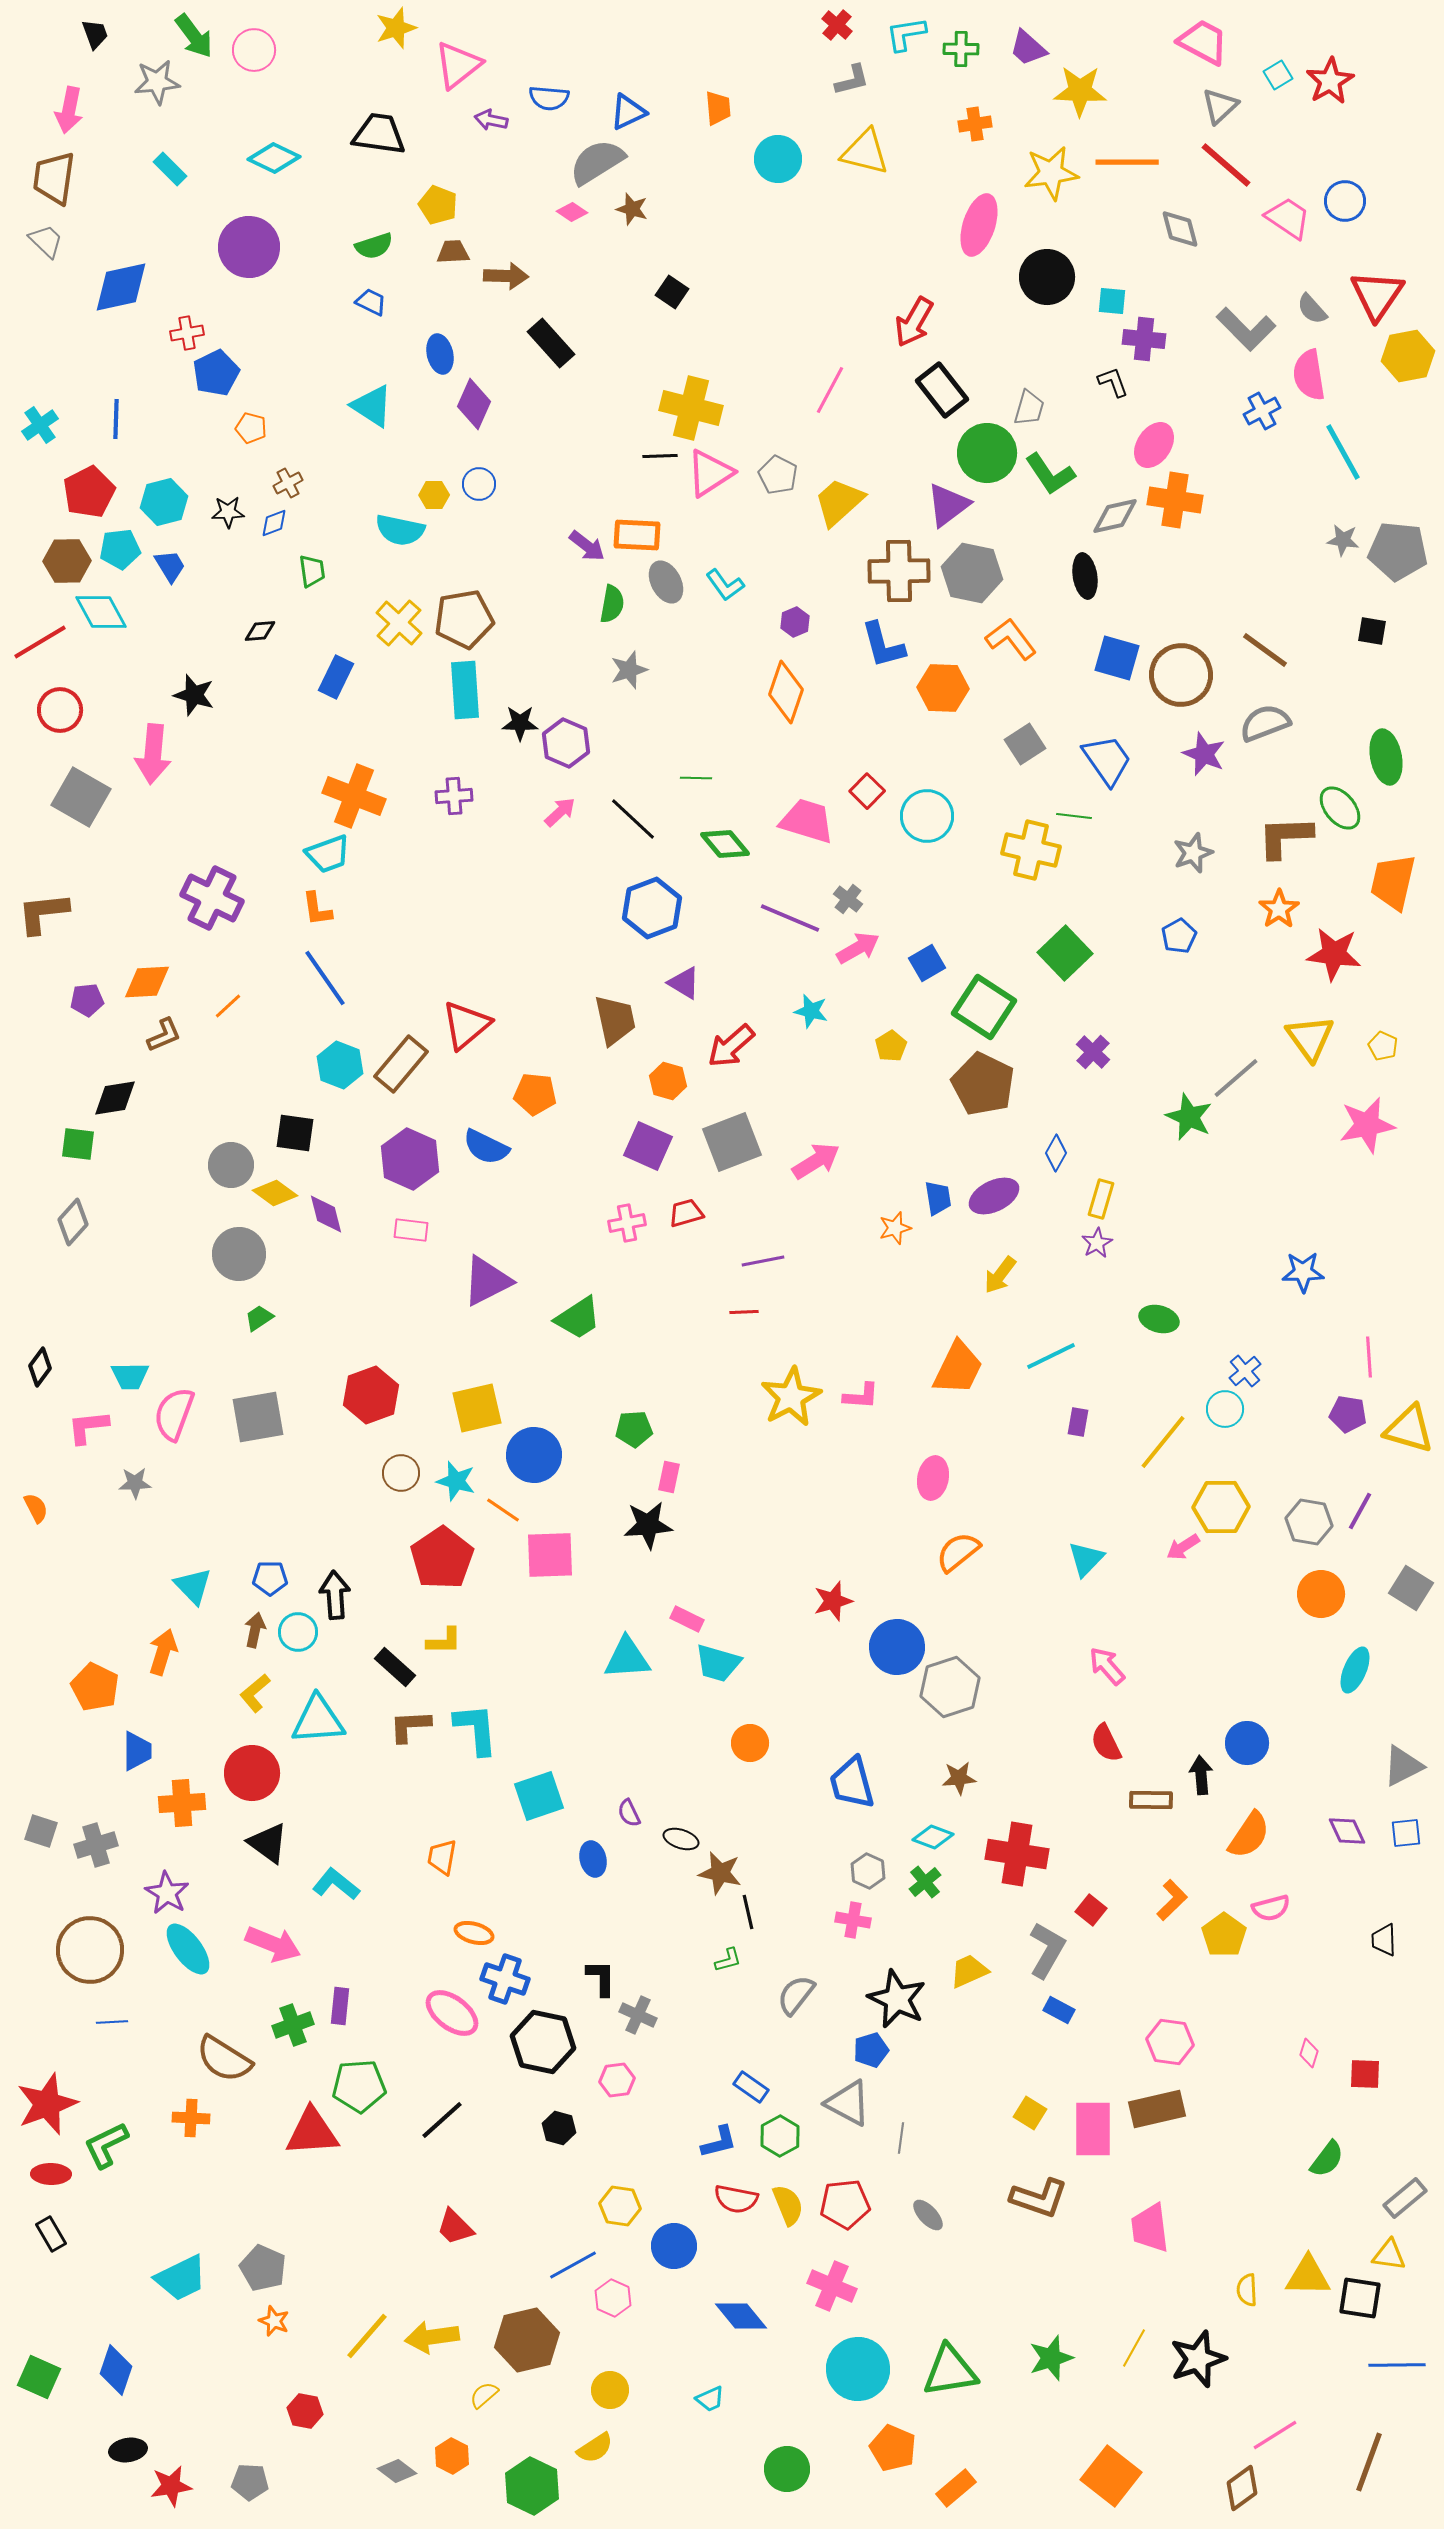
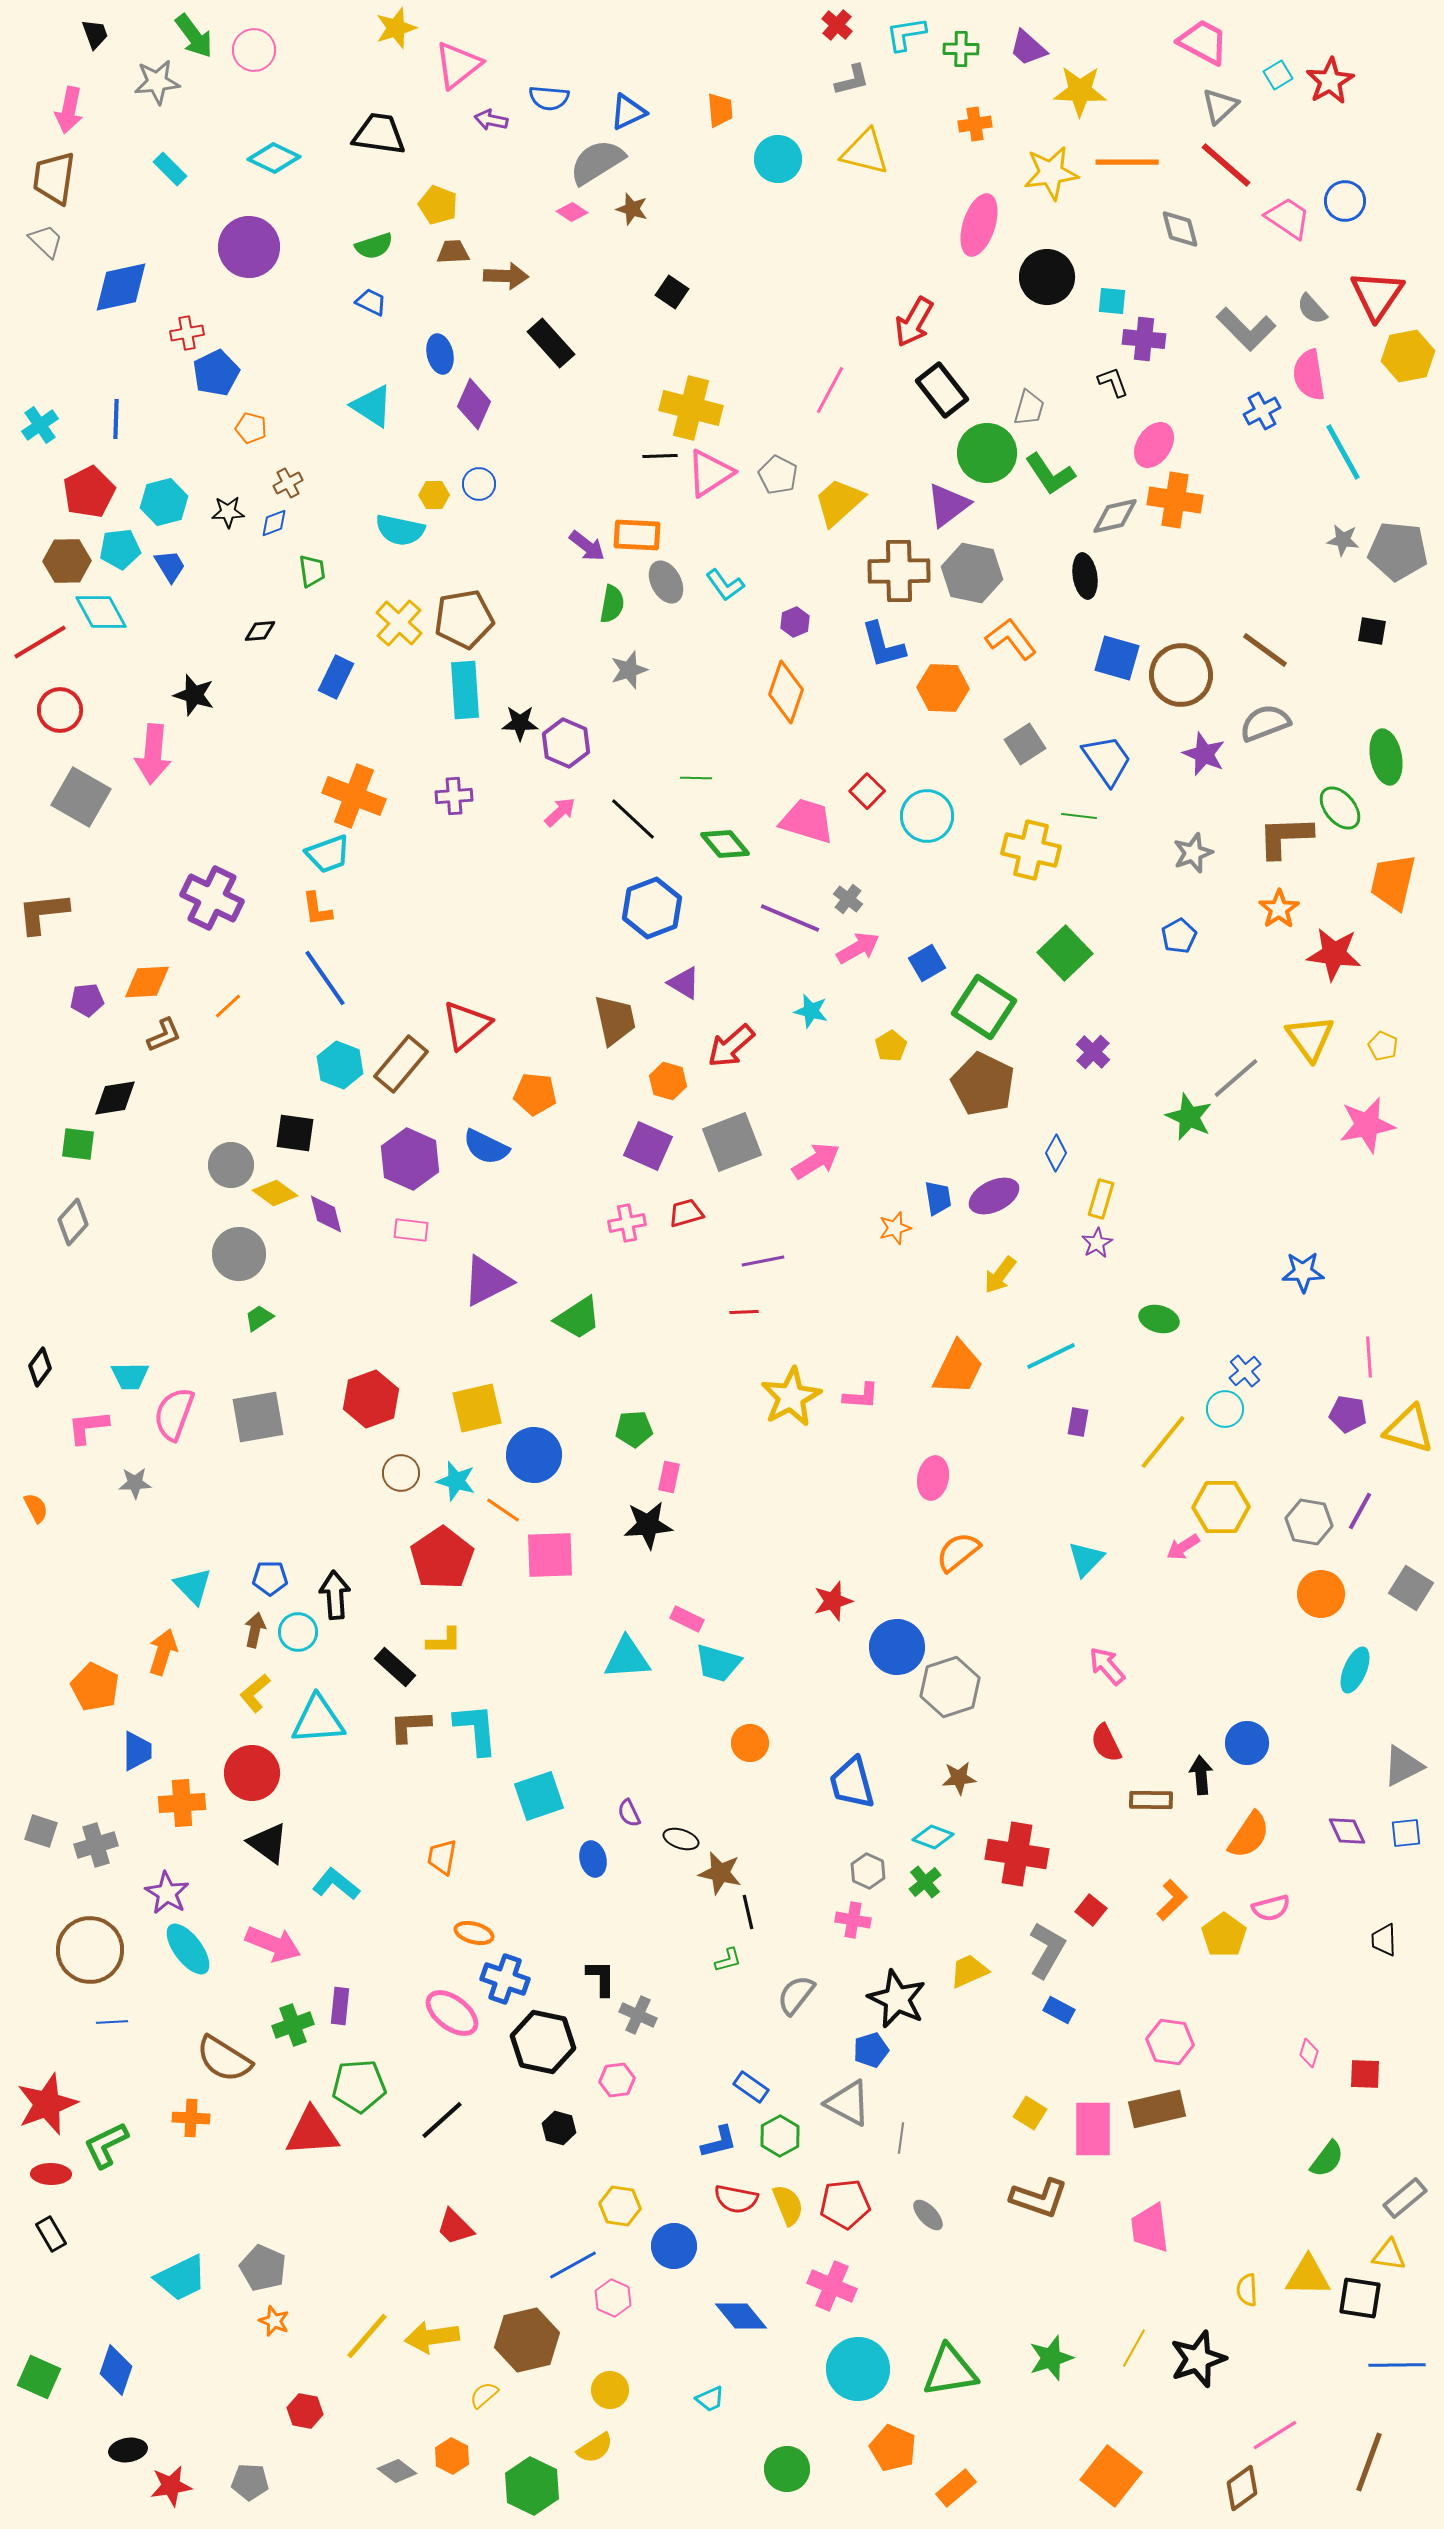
orange trapezoid at (718, 108): moved 2 px right, 2 px down
green line at (1074, 816): moved 5 px right
red hexagon at (371, 1395): moved 4 px down
